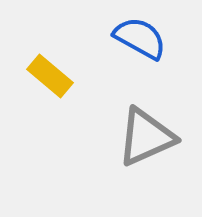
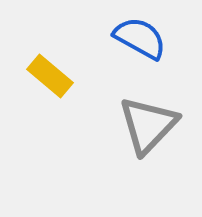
gray triangle: moved 2 px right, 12 px up; rotated 22 degrees counterclockwise
